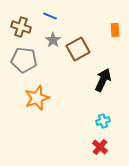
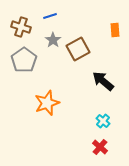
blue line: rotated 40 degrees counterclockwise
gray pentagon: rotated 30 degrees clockwise
black arrow: moved 1 px down; rotated 75 degrees counterclockwise
orange star: moved 10 px right, 5 px down
cyan cross: rotated 32 degrees counterclockwise
